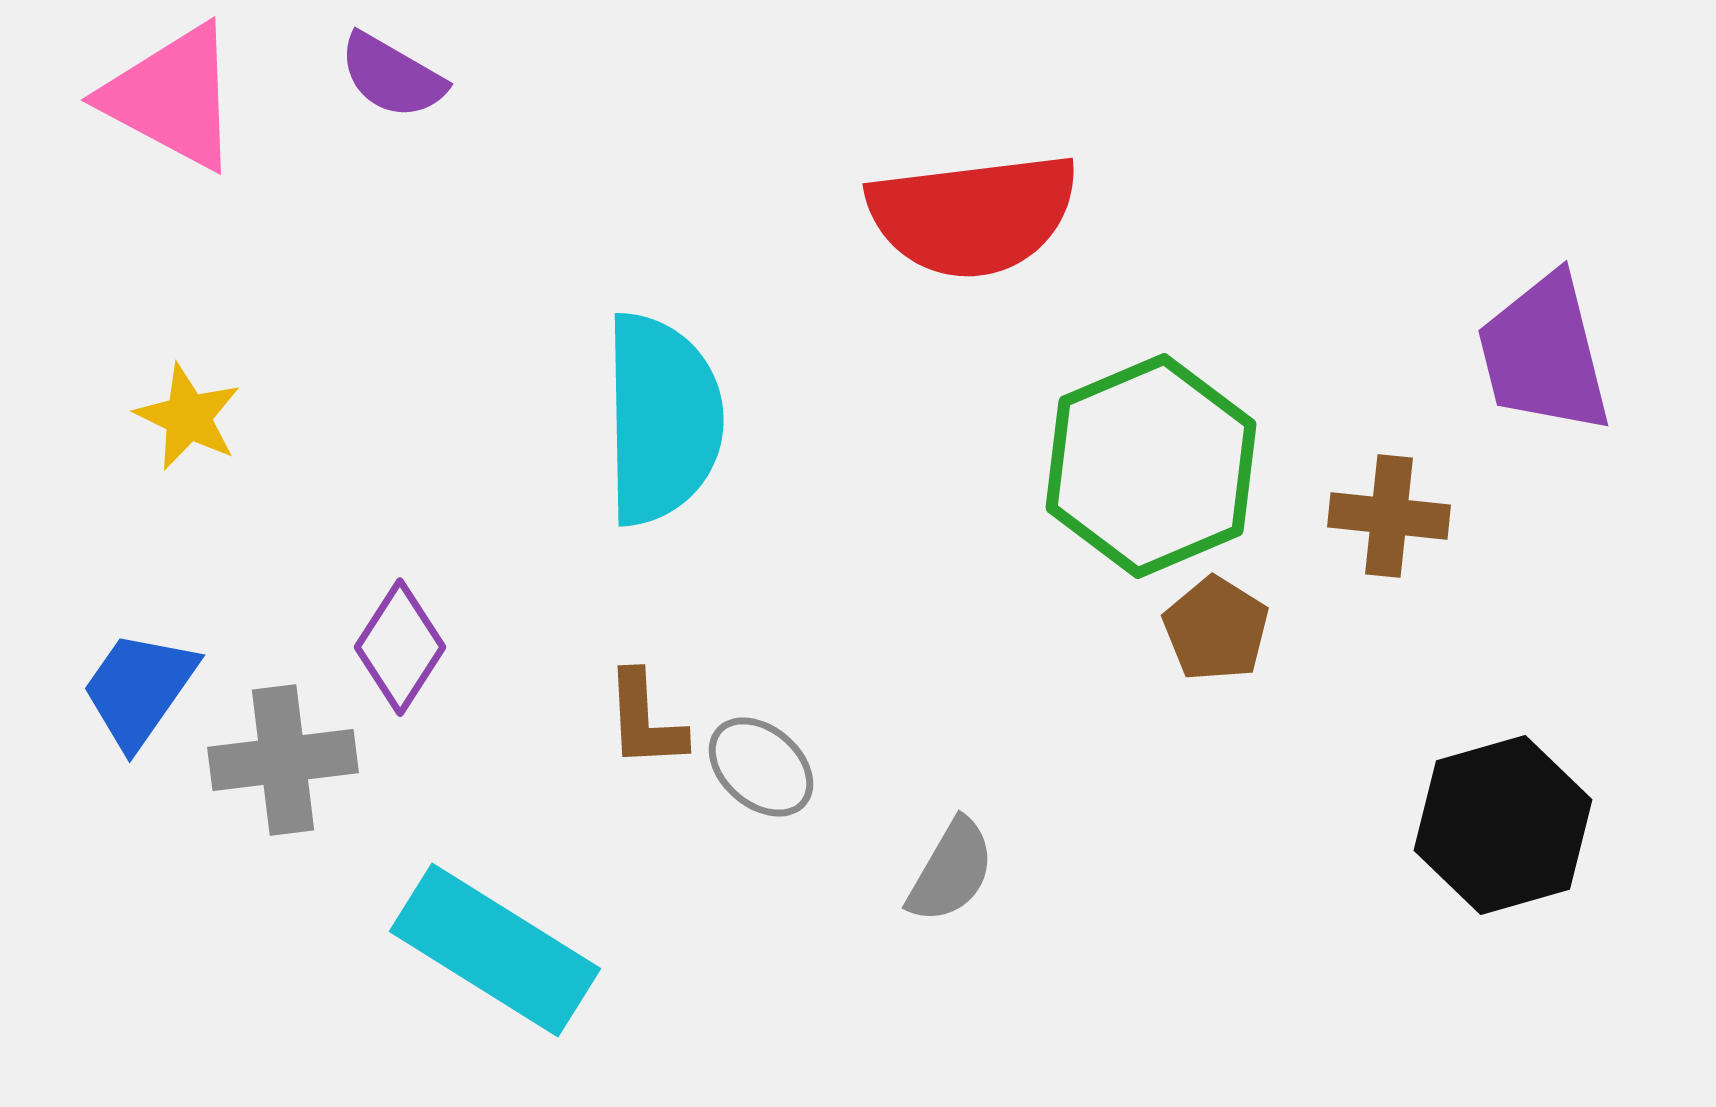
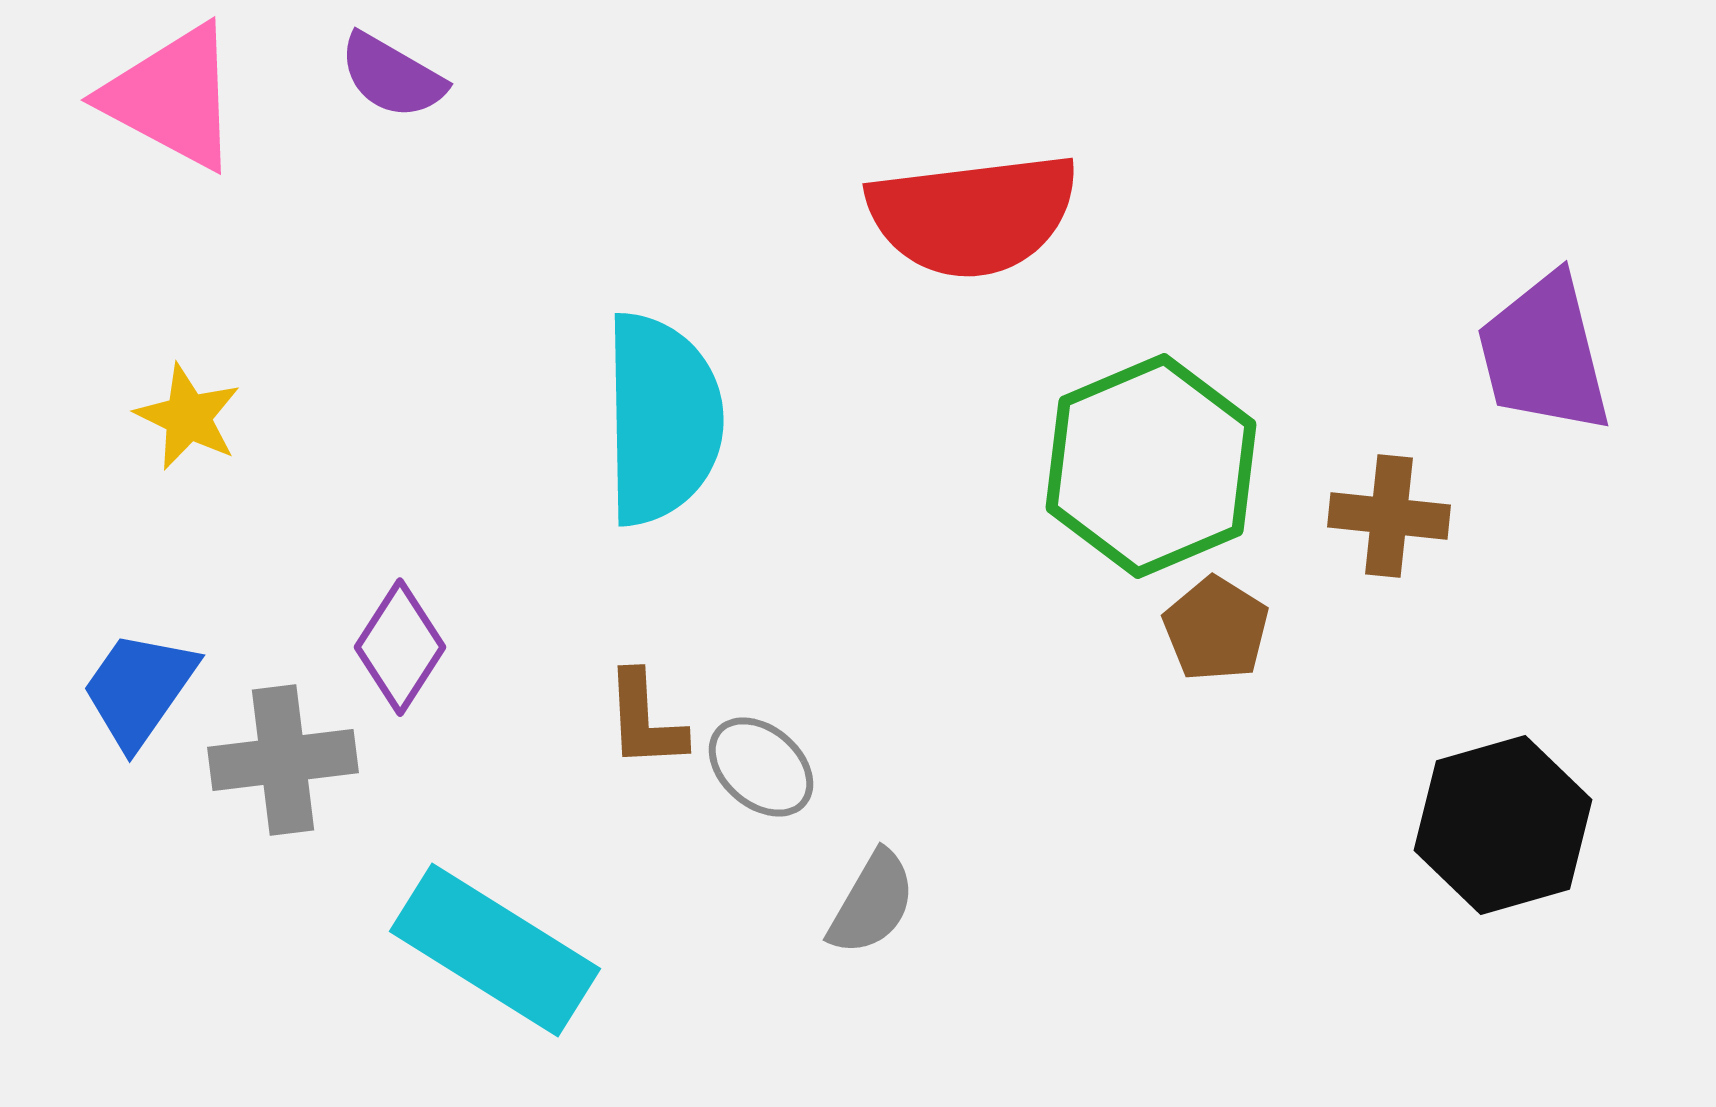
gray semicircle: moved 79 px left, 32 px down
